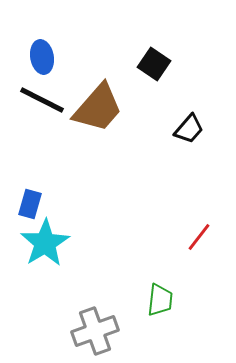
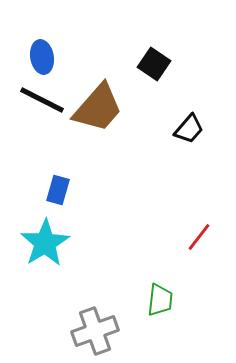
blue rectangle: moved 28 px right, 14 px up
